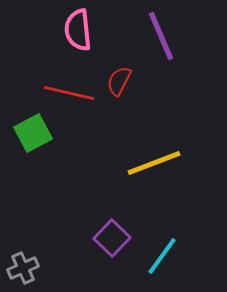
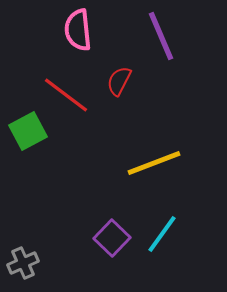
red line: moved 3 px left, 2 px down; rotated 24 degrees clockwise
green square: moved 5 px left, 2 px up
cyan line: moved 22 px up
gray cross: moved 5 px up
